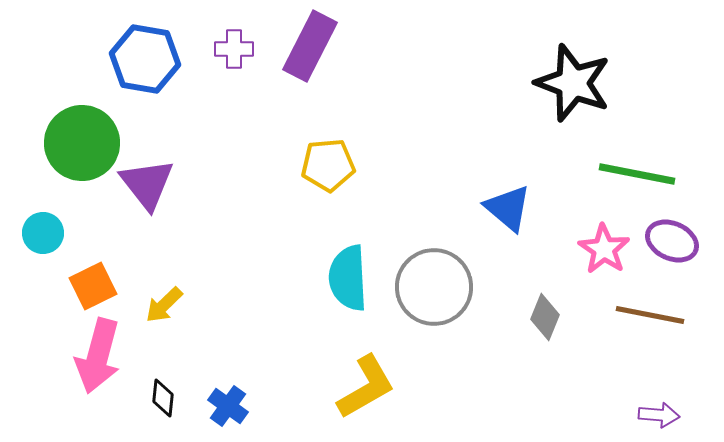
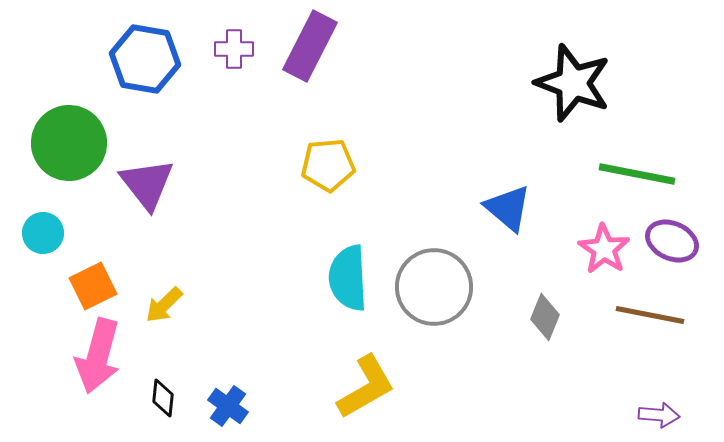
green circle: moved 13 px left
